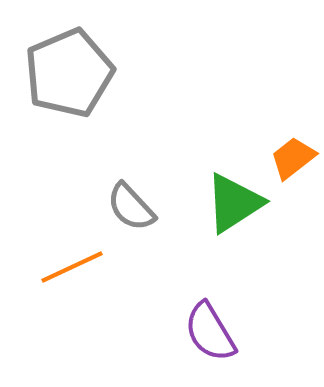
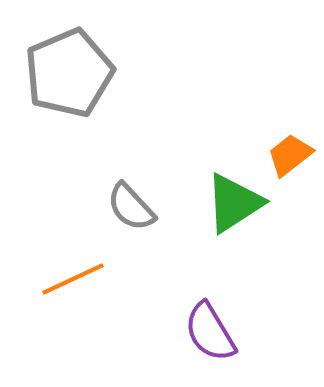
orange trapezoid: moved 3 px left, 3 px up
orange line: moved 1 px right, 12 px down
